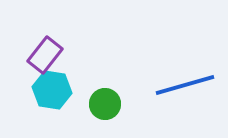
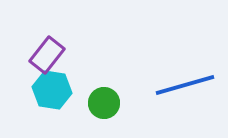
purple rectangle: moved 2 px right
green circle: moved 1 px left, 1 px up
